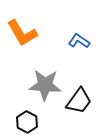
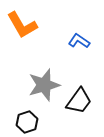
orange L-shape: moved 8 px up
gray star: moved 1 px left; rotated 20 degrees counterclockwise
black hexagon: rotated 15 degrees clockwise
